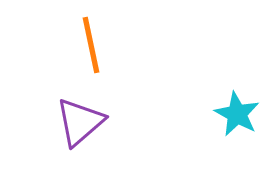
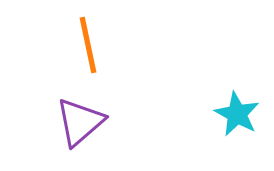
orange line: moved 3 px left
